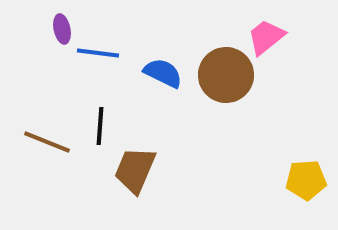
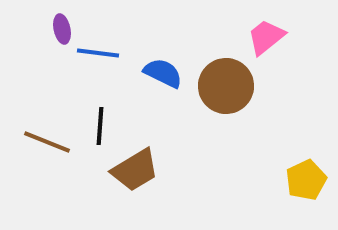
brown circle: moved 11 px down
brown trapezoid: rotated 144 degrees counterclockwise
yellow pentagon: rotated 21 degrees counterclockwise
